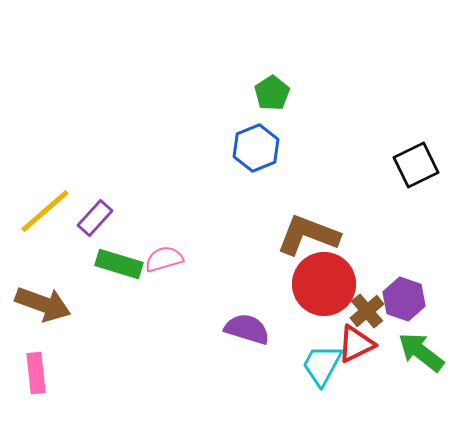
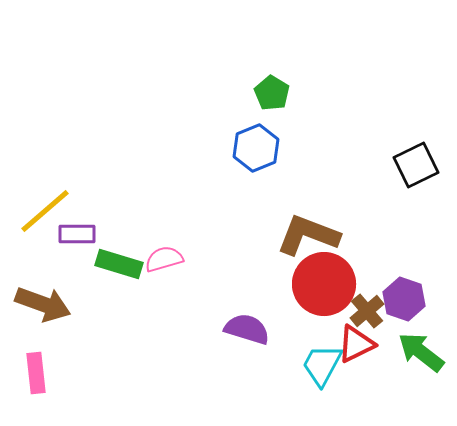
green pentagon: rotated 8 degrees counterclockwise
purple rectangle: moved 18 px left, 16 px down; rotated 48 degrees clockwise
